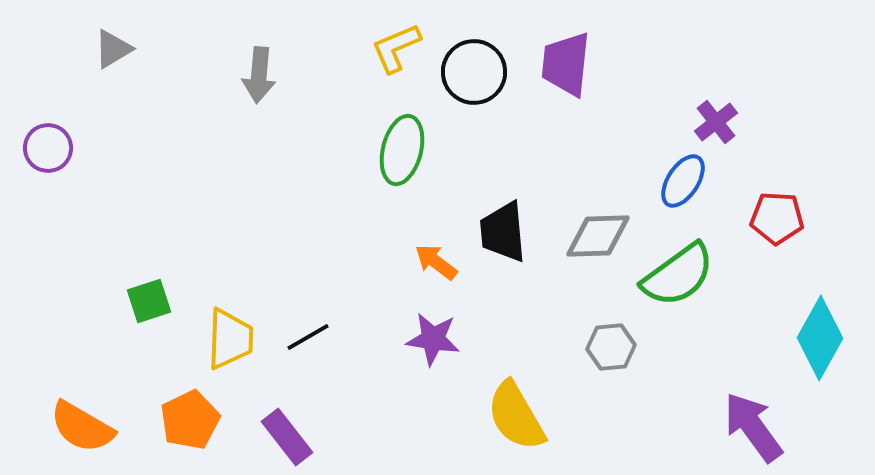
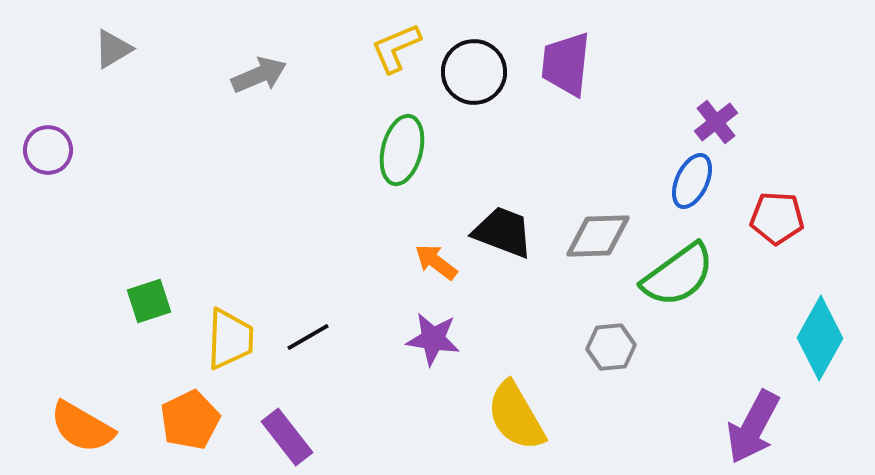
gray arrow: rotated 118 degrees counterclockwise
purple circle: moved 2 px down
blue ellipse: moved 9 px right; rotated 8 degrees counterclockwise
black trapezoid: rotated 116 degrees clockwise
purple arrow: rotated 116 degrees counterclockwise
